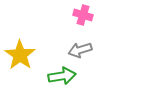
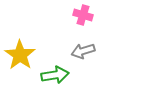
gray arrow: moved 3 px right, 1 px down
green arrow: moved 7 px left, 1 px up
